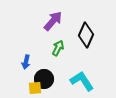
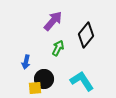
black diamond: rotated 15 degrees clockwise
